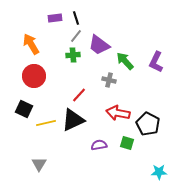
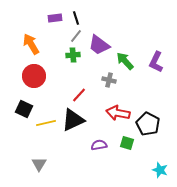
cyan star: moved 1 px right, 2 px up; rotated 21 degrees clockwise
